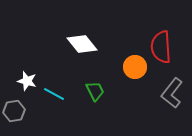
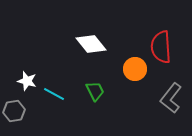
white diamond: moved 9 px right
orange circle: moved 2 px down
gray L-shape: moved 1 px left, 5 px down
